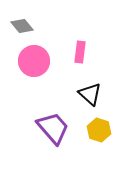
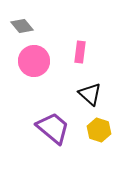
purple trapezoid: rotated 9 degrees counterclockwise
